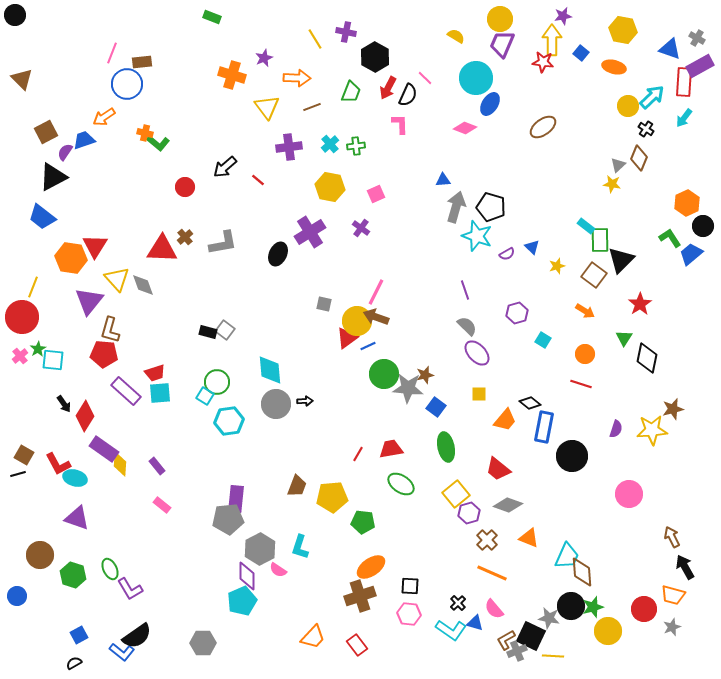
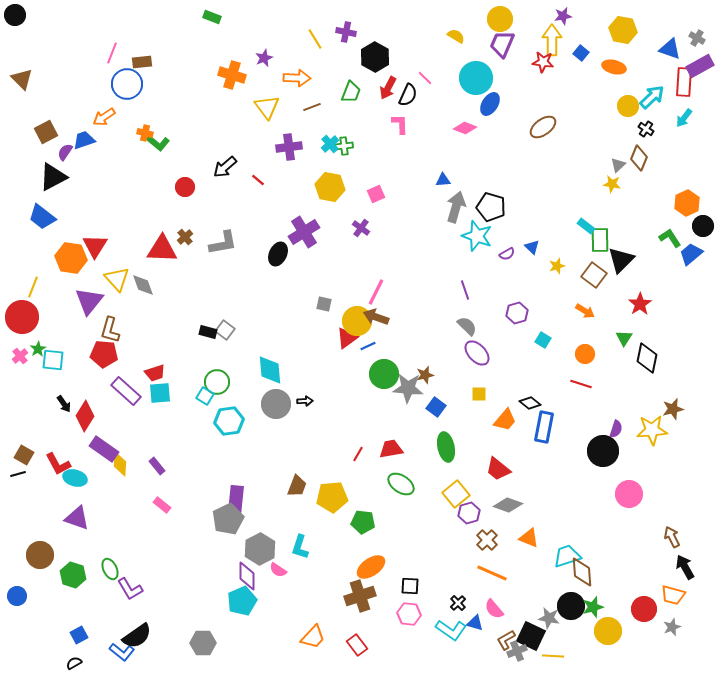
green cross at (356, 146): moved 12 px left
purple cross at (310, 232): moved 6 px left
black circle at (572, 456): moved 31 px right, 5 px up
gray pentagon at (228, 519): rotated 20 degrees counterclockwise
cyan trapezoid at (567, 556): rotated 132 degrees counterclockwise
